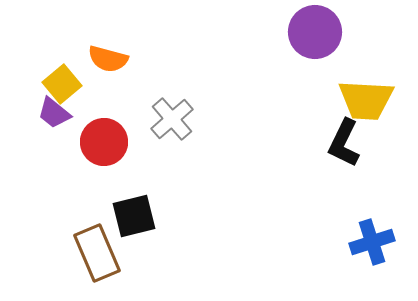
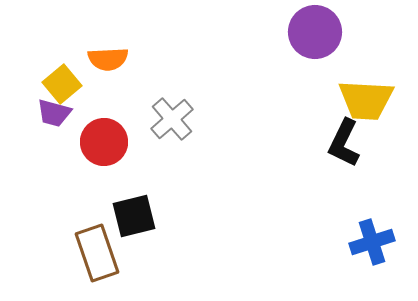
orange semicircle: rotated 18 degrees counterclockwise
purple trapezoid: rotated 24 degrees counterclockwise
brown rectangle: rotated 4 degrees clockwise
